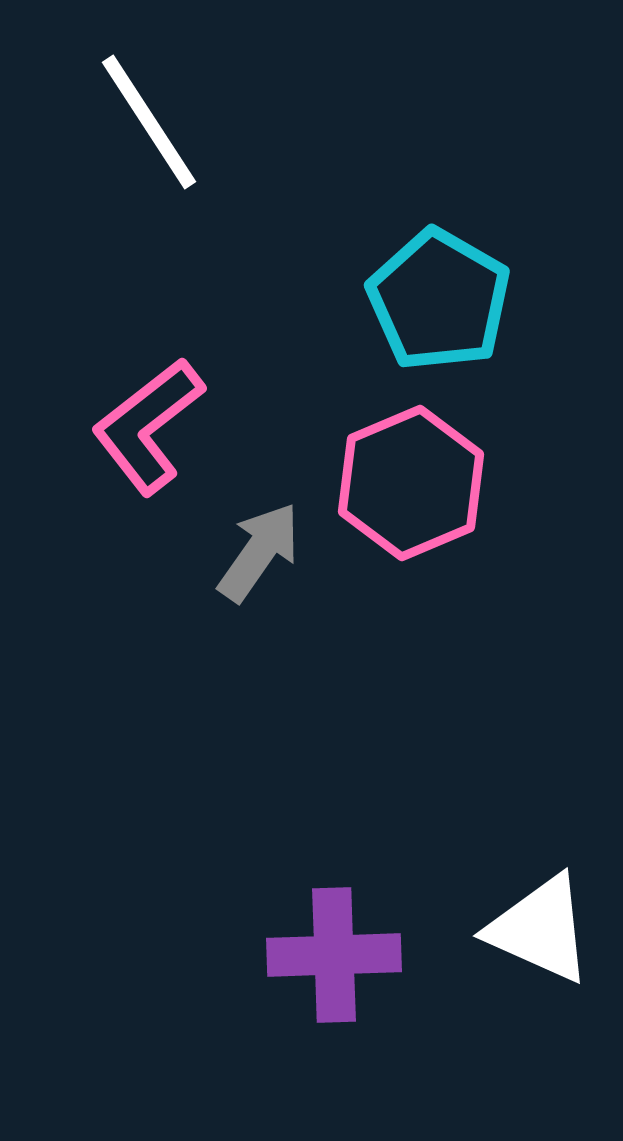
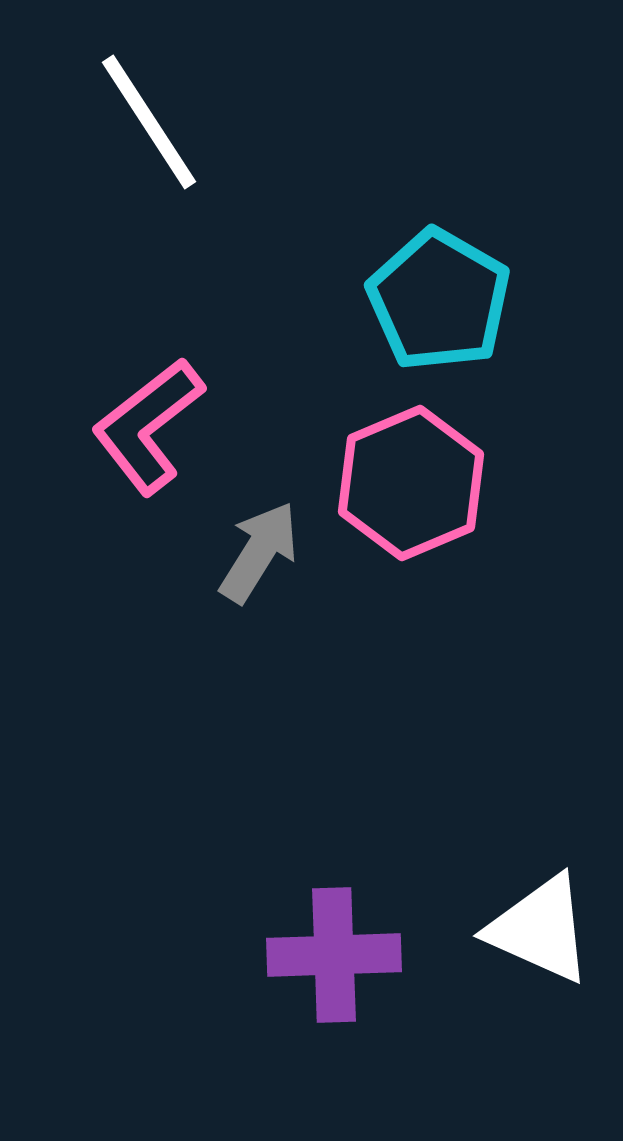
gray arrow: rotated 3 degrees counterclockwise
